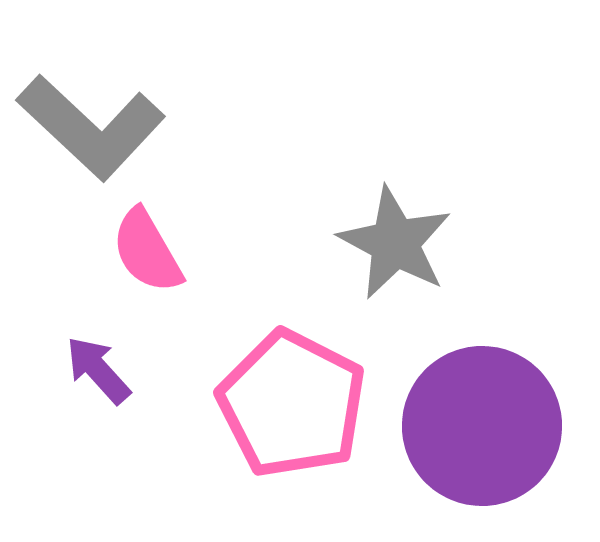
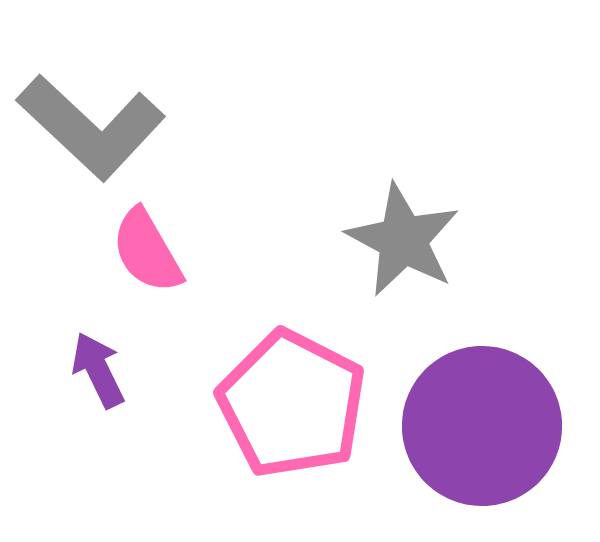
gray star: moved 8 px right, 3 px up
purple arrow: rotated 16 degrees clockwise
